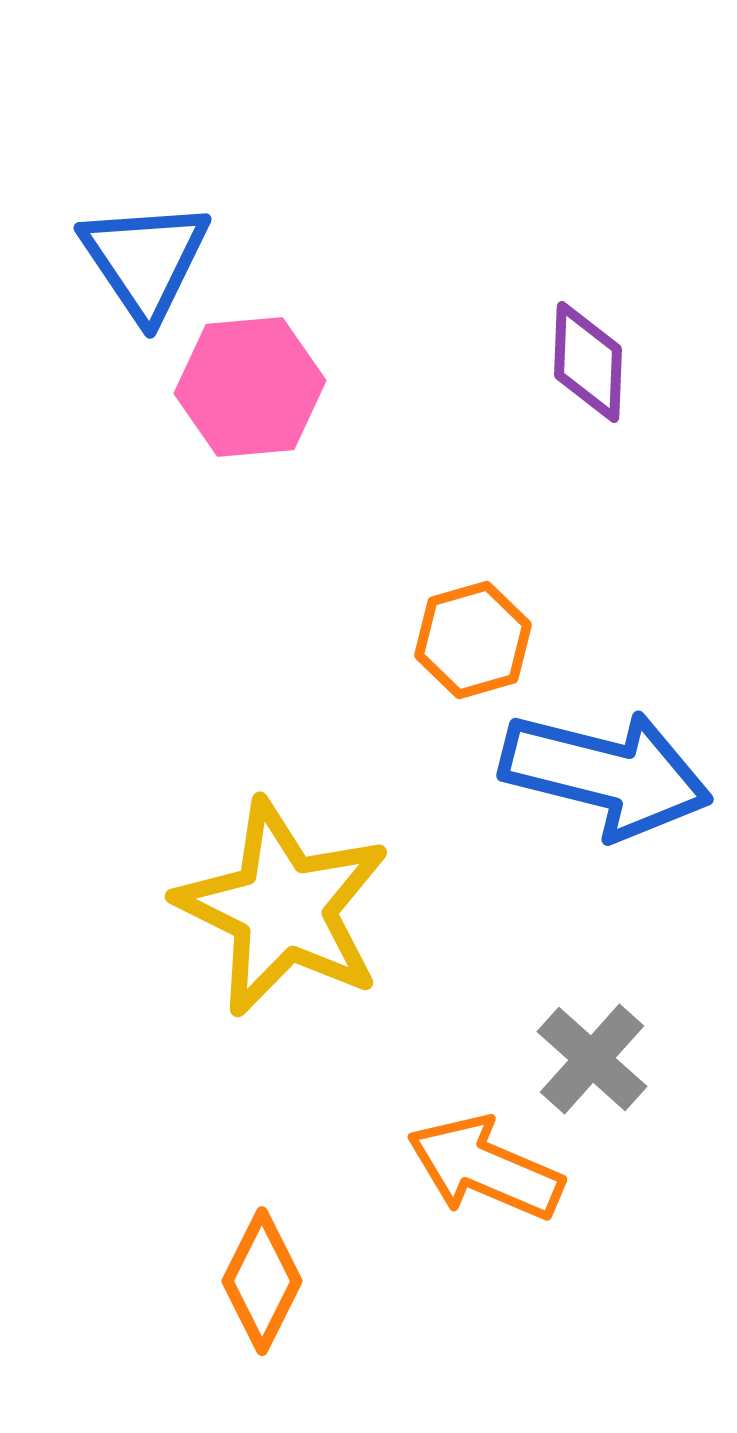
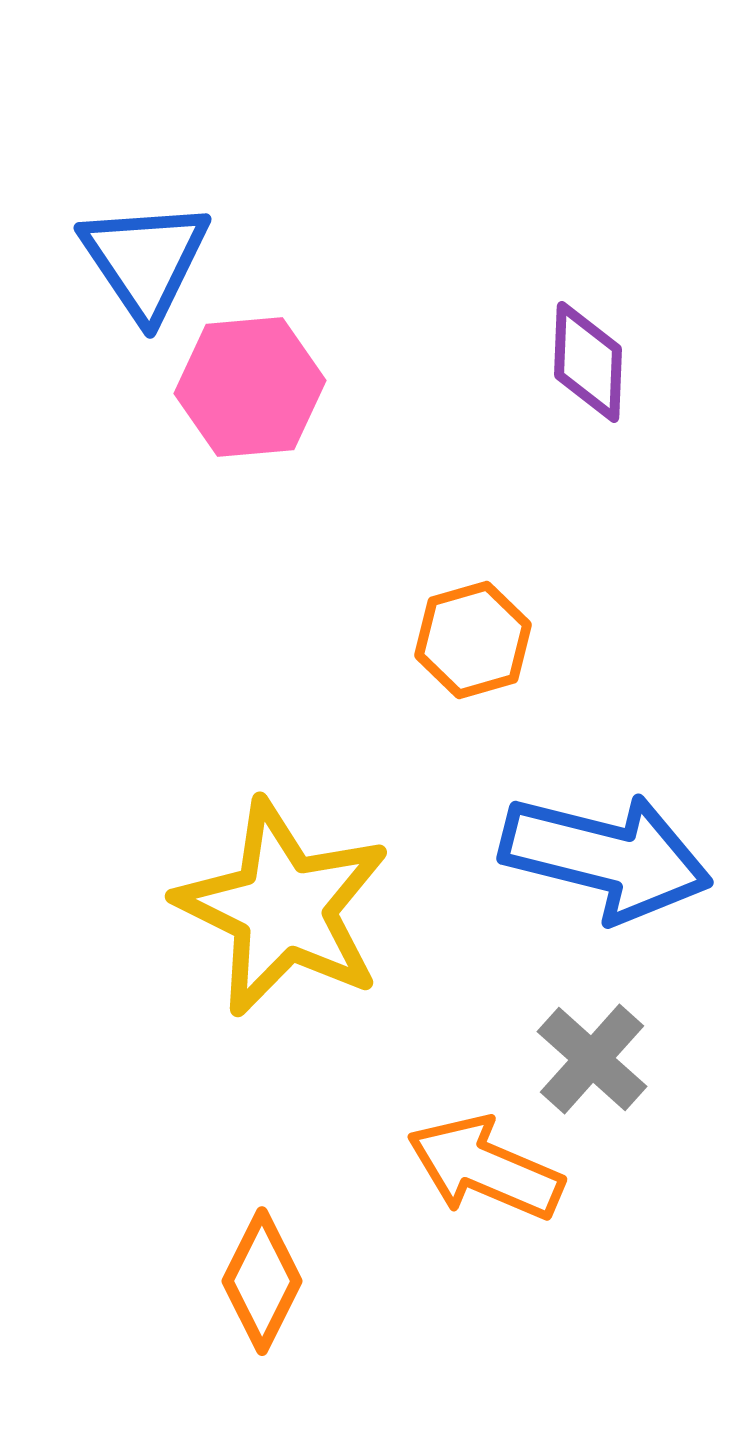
blue arrow: moved 83 px down
